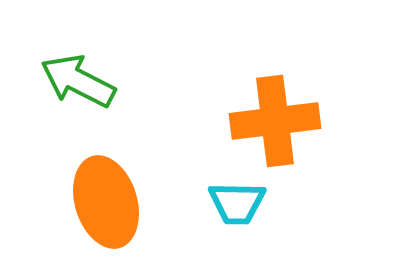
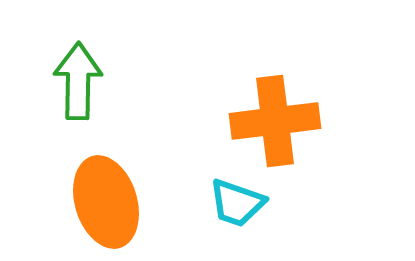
green arrow: rotated 64 degrees clockwise
cyan trapezoid: rotated 18 degrees clockwise
